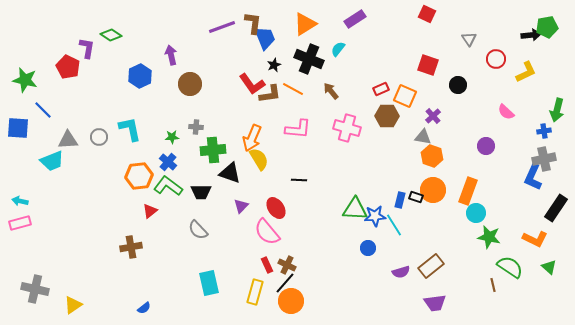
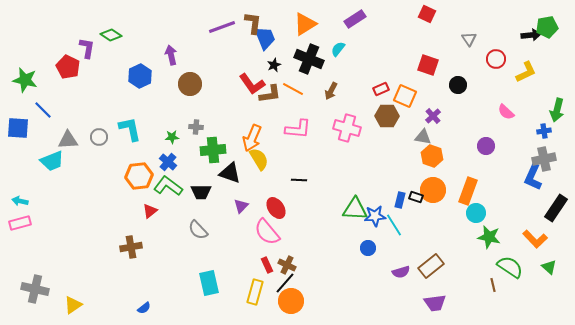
brown arrow at (331, 91): rotated 114 degrees counterclockwise
orange L-shape at (535, 239): rotated 20 degrees clockwise
